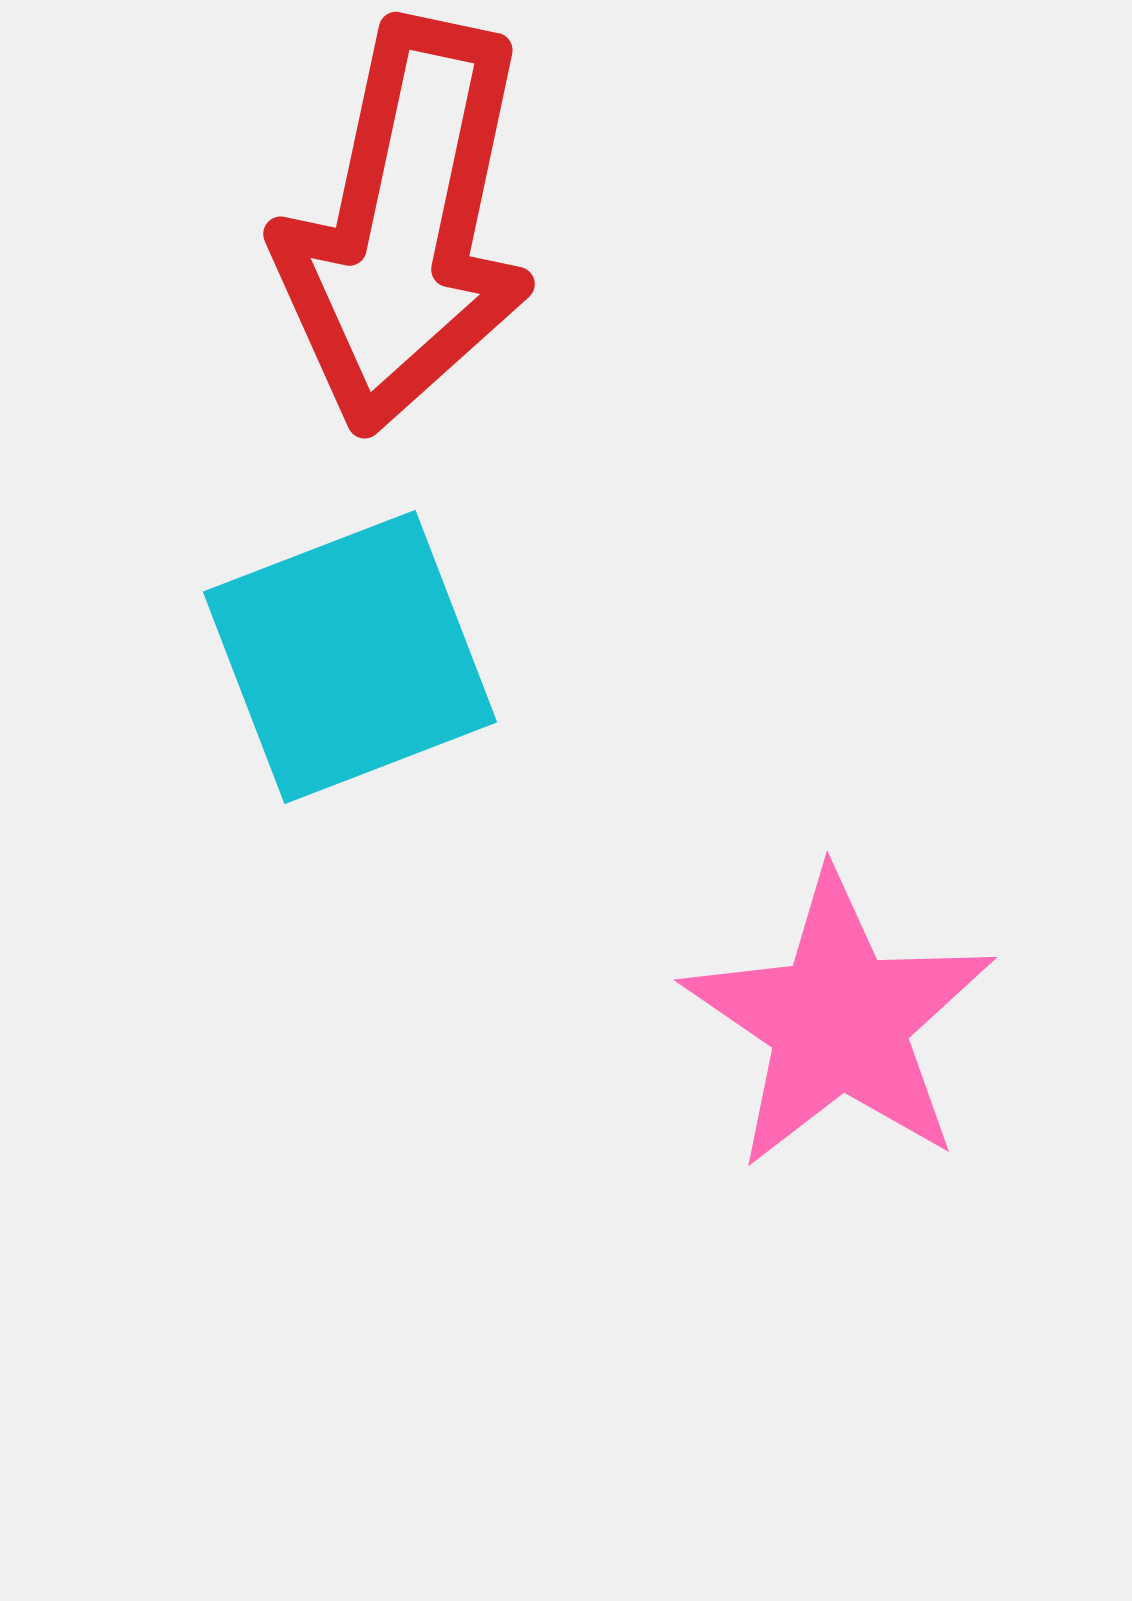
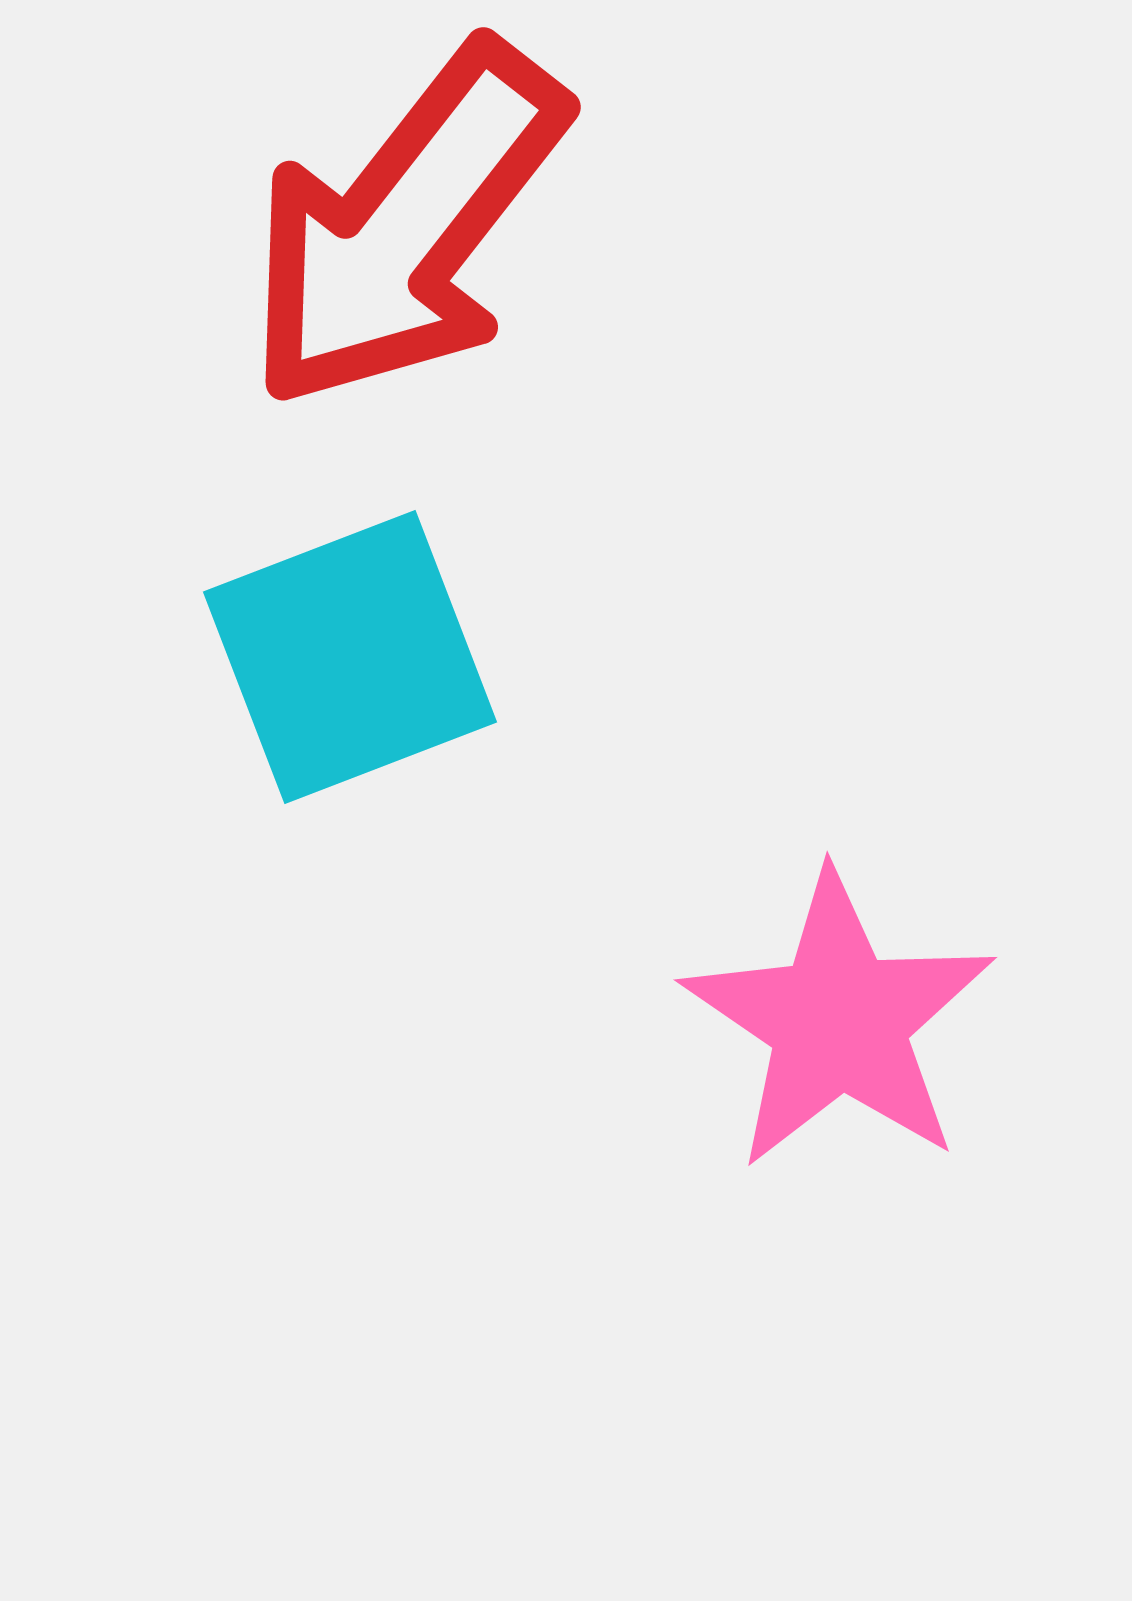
red arrow: rotated 26 degrees clockwise
